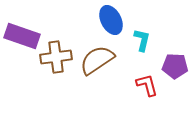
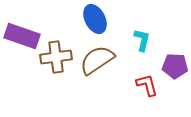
blue ellipse: moved 16 px left, 1 px up
